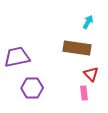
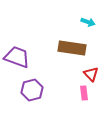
cyan arrow: rotated 80 degrees clockwise
brown rectangle: moved 5 px left
purple trapezoid: rotated 32 degrees clockwise
purple hexagon: moved 2 px down; rotated 15 degrees counterclockwise
